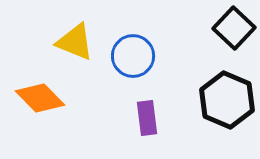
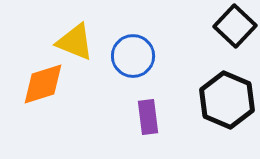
black square: moved 1 px right, 2 px up
orange diamond: moved 3 px right, 14 px up; rotated 63 degrees counterclockwise
purple rectangle: moved 1 px right, 1 px up
